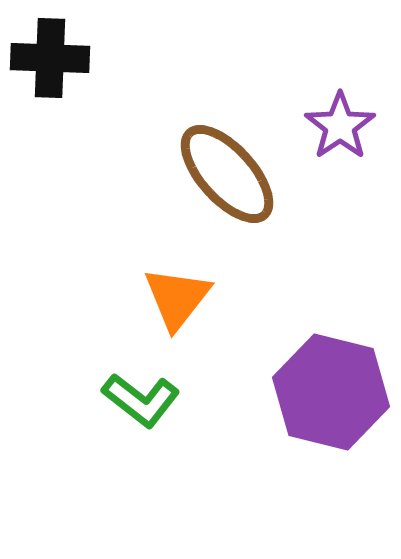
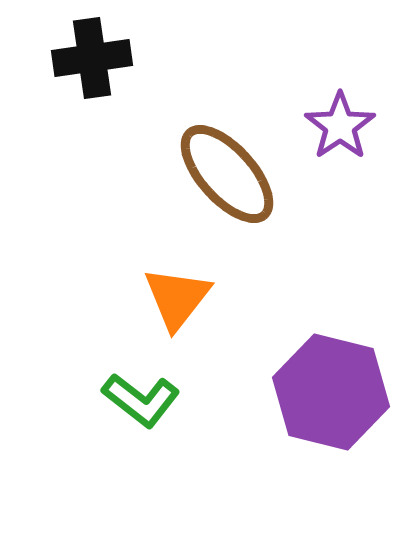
black cross: moved 42 px right; rotated 10 degrees counterclockwise
